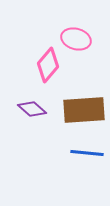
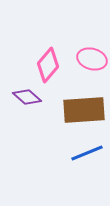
pink ellipse: moved 16 px right, 20 px down
purple diamond: moved 5 px left, 12 px up
blue line: rotated 28 degrees counterclockwise
